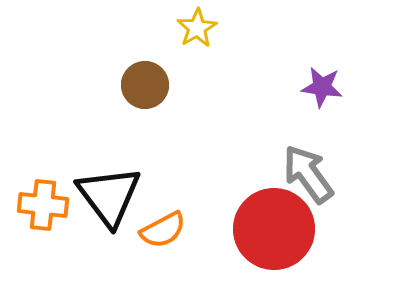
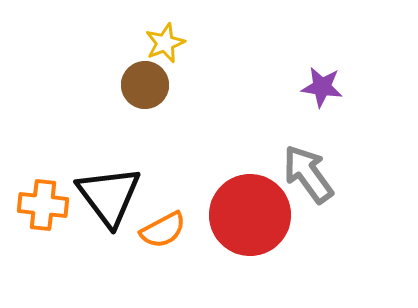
yellow star: moved 32 px left, 15 px down; rotated 9 degrees clockwise
red circle: moved 24 px left, 14 px up
